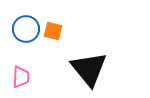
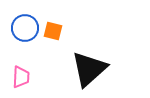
blue circle: moved 1 px left, 1 px up
black triangle: rotated 27 degrees clockwise
